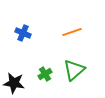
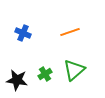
orange line: moved 2 px left
black star: moved 3 px right, 3 px up
